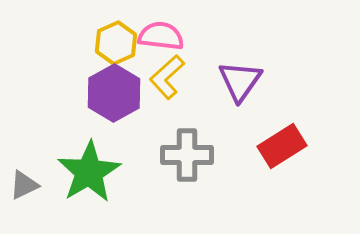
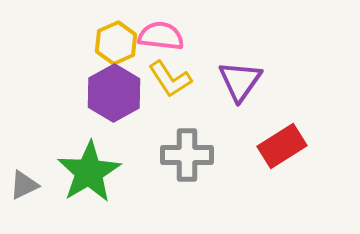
yellow L-shape: moved 3 px right, 2 px down; rotated 81 degrees counterclockwise
